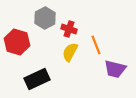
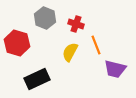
gray hexagon: rotated 10 degrees counterclockwise
red cross: moved 7 px right, 5 px up
red hexagon: moved 1 px down
